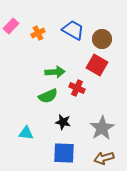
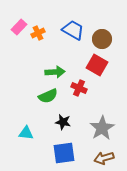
pink rectangle: moved 8 px right, 1 px down
red cross: moved 2 px right
blue square: rotated 10 degrees counterclockwise
